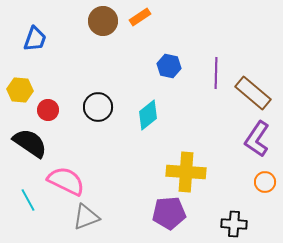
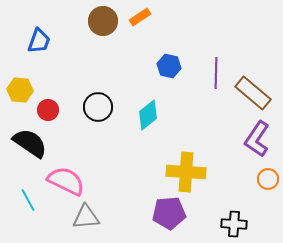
blue trapezoid: moved 4 px right, 2 px down
orange circle: moved 3 px right, 3 px up
gray triangle: rotated 16 degrees clockwise
